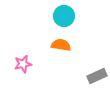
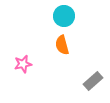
orange semicircle: moved 1 px right; rotated 114 degrees counterclockwise
gray rectangle: moved 4 px left, 5 px down; rotated 18 degrees counterclockwise
